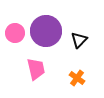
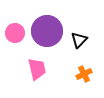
purple circle: moved 1 px right
pink trapezoid: moved 1 px right
orange cross: moved 7 px right, 4 px up; rotated 28 degrees clockwise
